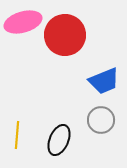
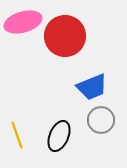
red circle: moved 1 px down
blue trapezoid: moved 12 px left, 6 px down
yellow line: rotated 24 degrees counterclockwise
black ellipse: moved 4 px up
